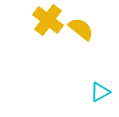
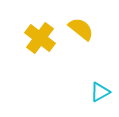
yellow cross: moved 8 px left, 18 px down
